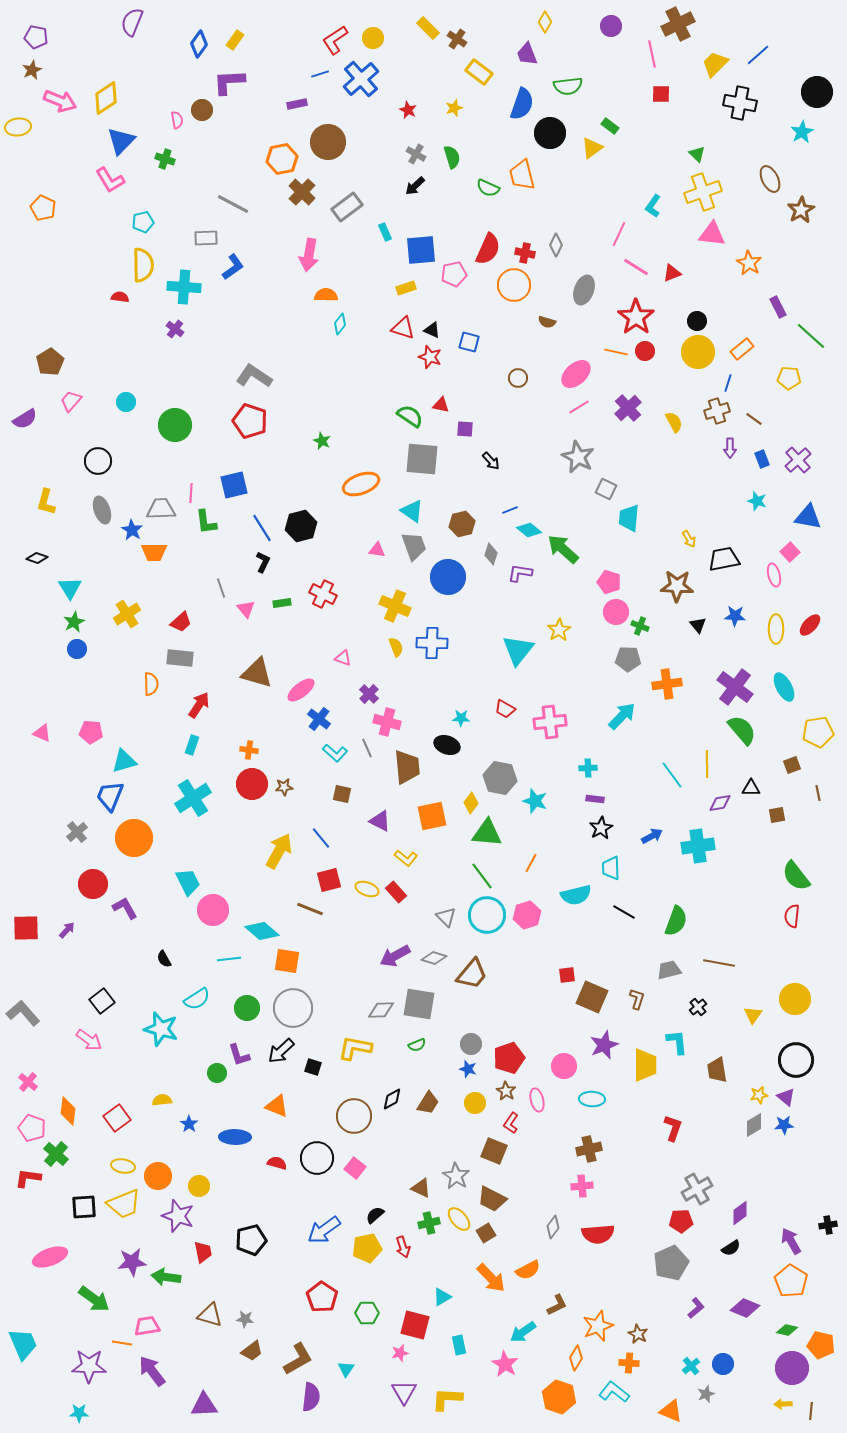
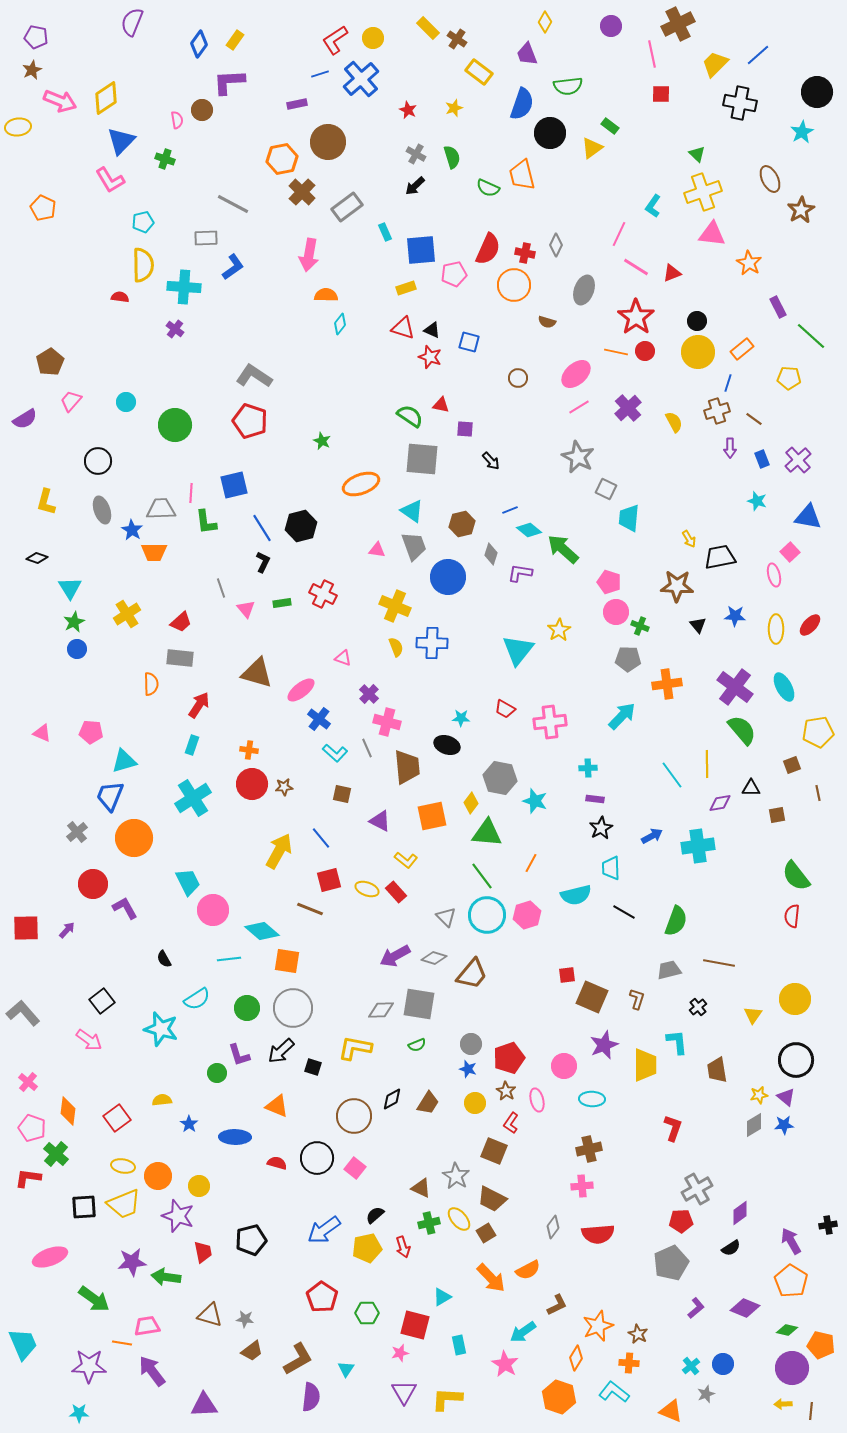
black trapezoid at (724, 559): moved 4 px left, 2 px up
yellow L-shape at (406, 858): moved 2 px down
